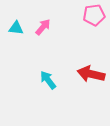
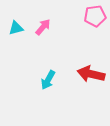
pink pentagon: moved 1 px right, 1 px down
cyan triangle: rotated 21 degrees counterclockwise
cyan arrow: rotated 114 degrees counterclockwise
